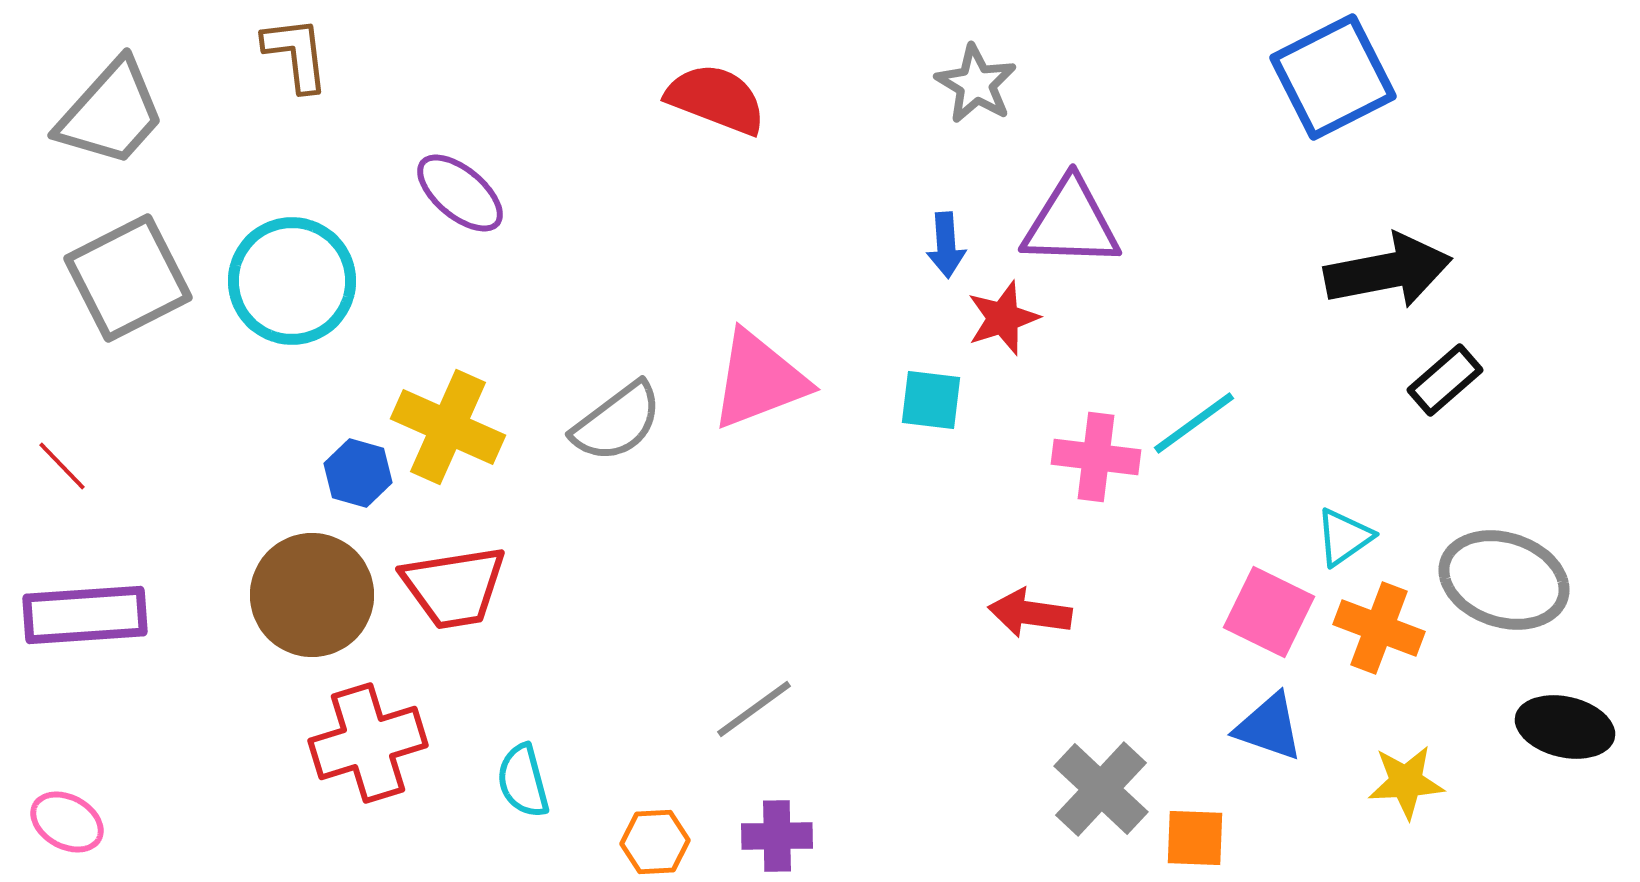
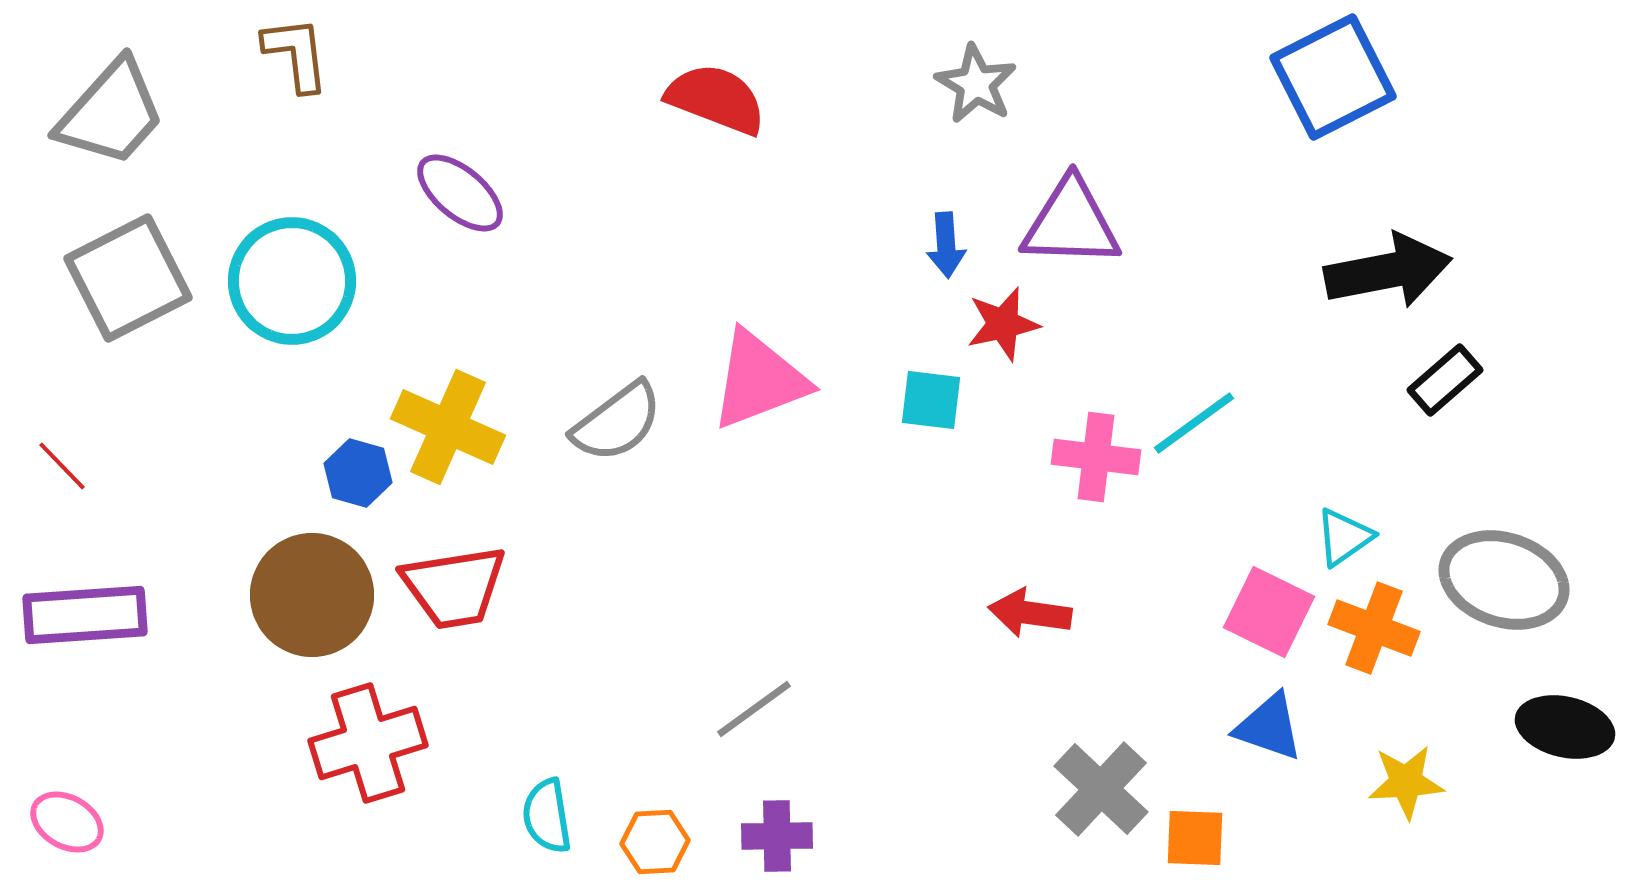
red star: moved 6 px down; rotated 6 degrees clockwise
orange cross: moved 5 px left
cyan semicircle: moved 24 px right, 35 px down; rotated 6 degrees clockwise
